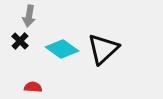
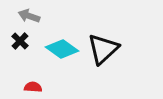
gray arrow: rotated 100 degrees clockwise
